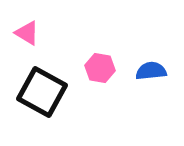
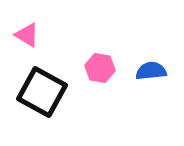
pink triangle: moved 2 px down
